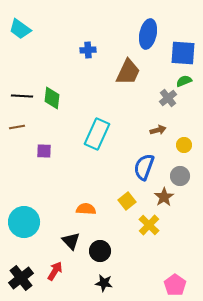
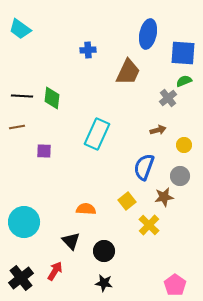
brown star: rotated 24 degrees clockwise
black circle: moved 4 px right
